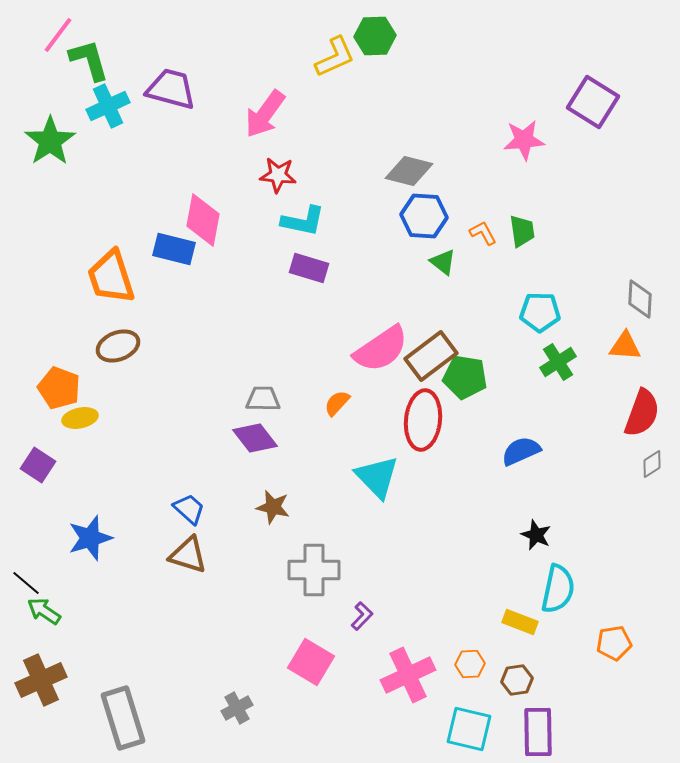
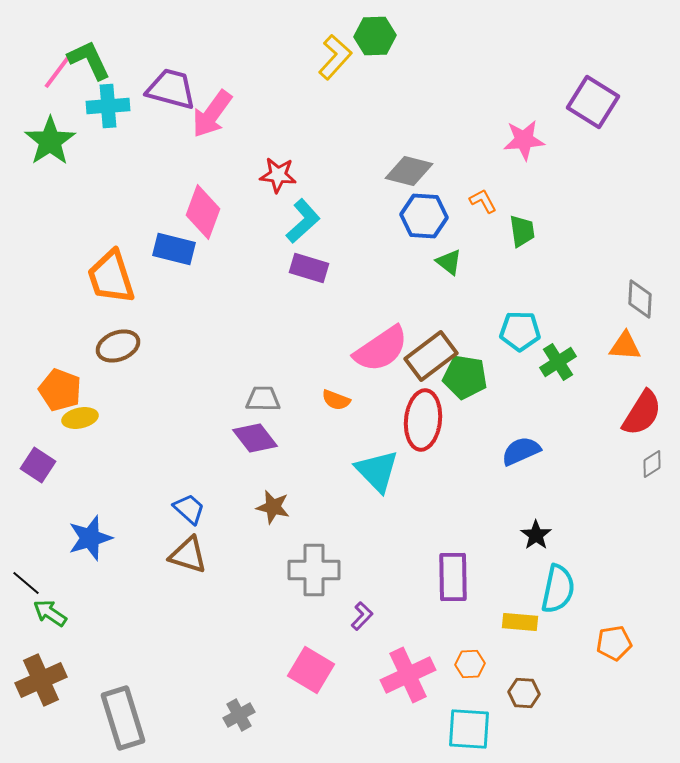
pink line at (58, 35): moved 36 px down
yellow L-shape at (335, 57): rotated 24 degrees counterclockwise
green L-shape at (89, 60): rotated 9 degrees counterclockwise
cyan cross at (108, 106): rotated 21 degrees clockwise
pink arrow at (265, 114): moved 53 px left
pink diamond at (203, 220): moved 8 px up; rotated 10 degrees clockwise
cyan L-shape at (303, 221): rotated 54 degrees counterclockwise
orange L-shape at (483, 233): moved 32 px up
green triangle at (443, 262): moved 6 px right
cyan pentagon at (540, 312): moved 20 px left, 19 px down
orange pentagon at (59, 388): moved 1 px right, 2 px down
orange semicircle at (337, 403): moved 1 px left, 3 px up; rotated 112 degrees counterclockwise
red semicircle at (642, 413): rotated 12 degrees clockwise
cyan triangle at (377, 477): moved 6 px up
black star at (536, 535): rotated 12 degrees clockwise
green arrow at (44, 611): moved 6 px right, 2 px down
yellow rectangle at (520, 622): rotated 16 degrees counterclockwise
pink square at (311, 662): moved 8 px down
brown hexagon at (517, 680): moved 7 px right, 13 px down; rotated 12 degrees clockwise
gray cross at (237, 708): moved 2 px right, 7 px down
cyan square at (469, 729): rotated 9 degrees counterclockwise
purple rectangle at (538, 732): moved 85 px left, 155 px up
